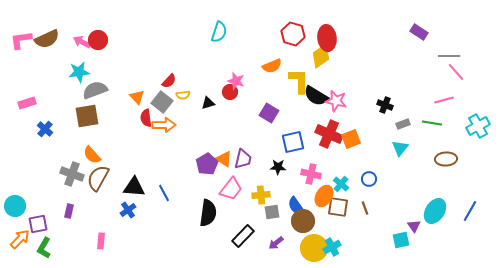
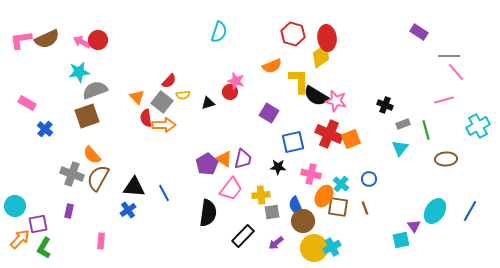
pink rectangle at (27, 103): rotated 48 degrees clockwise
brown square at (87, 116): rotated 10 degrees counterclockwise
green line at (432, 123): moved 6 px left, 7 px down; rotated 66 degrees clockwise
blue semicircle at (296, 206): rotated 12 degrees clockwise
